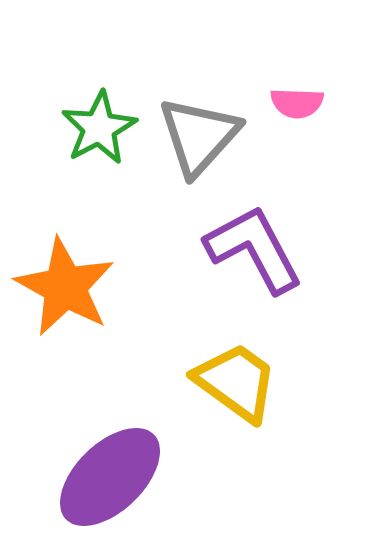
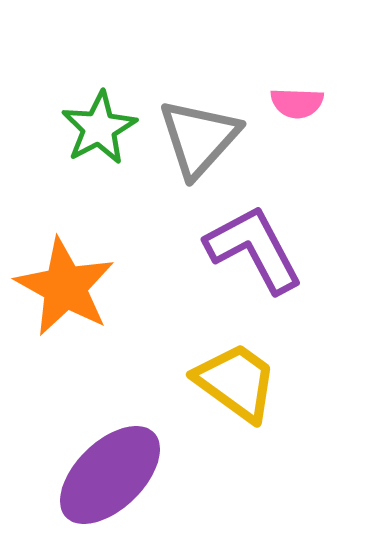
gray triangle: moved 2 px down
purple ellipse: moved 2 px up
